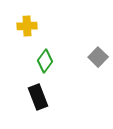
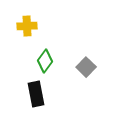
gray square: moved 12 px left, 10 px down
black rectangle: moved 2 px left, 3 px up; rotated 10 degrees clockwise
